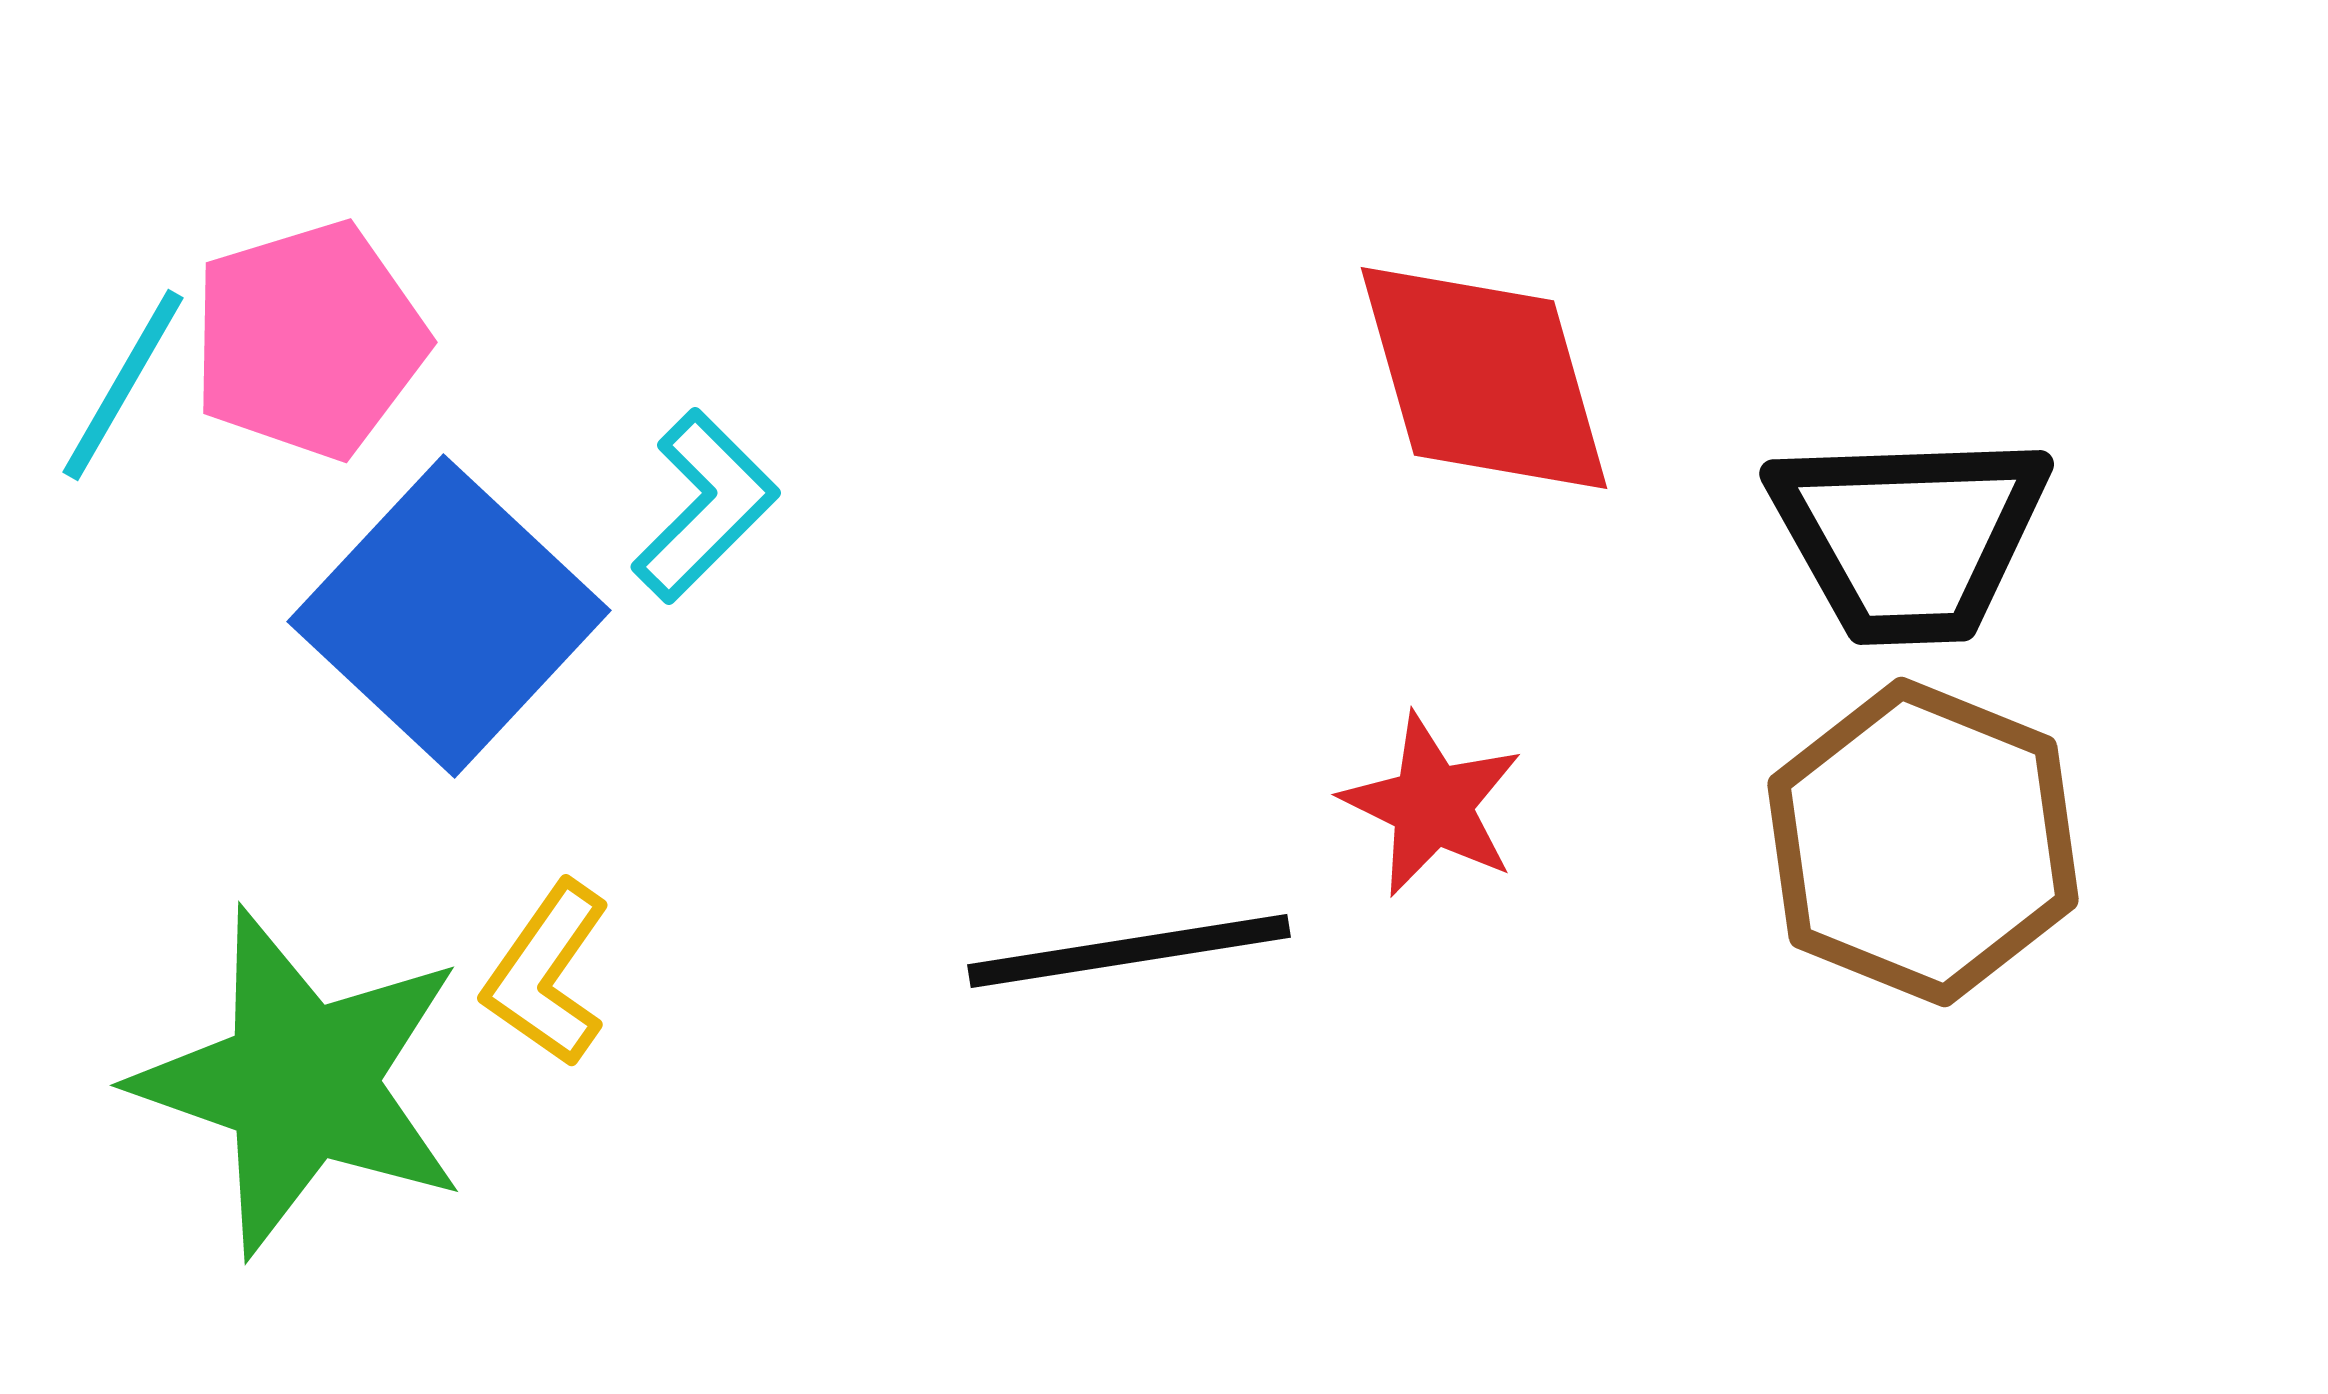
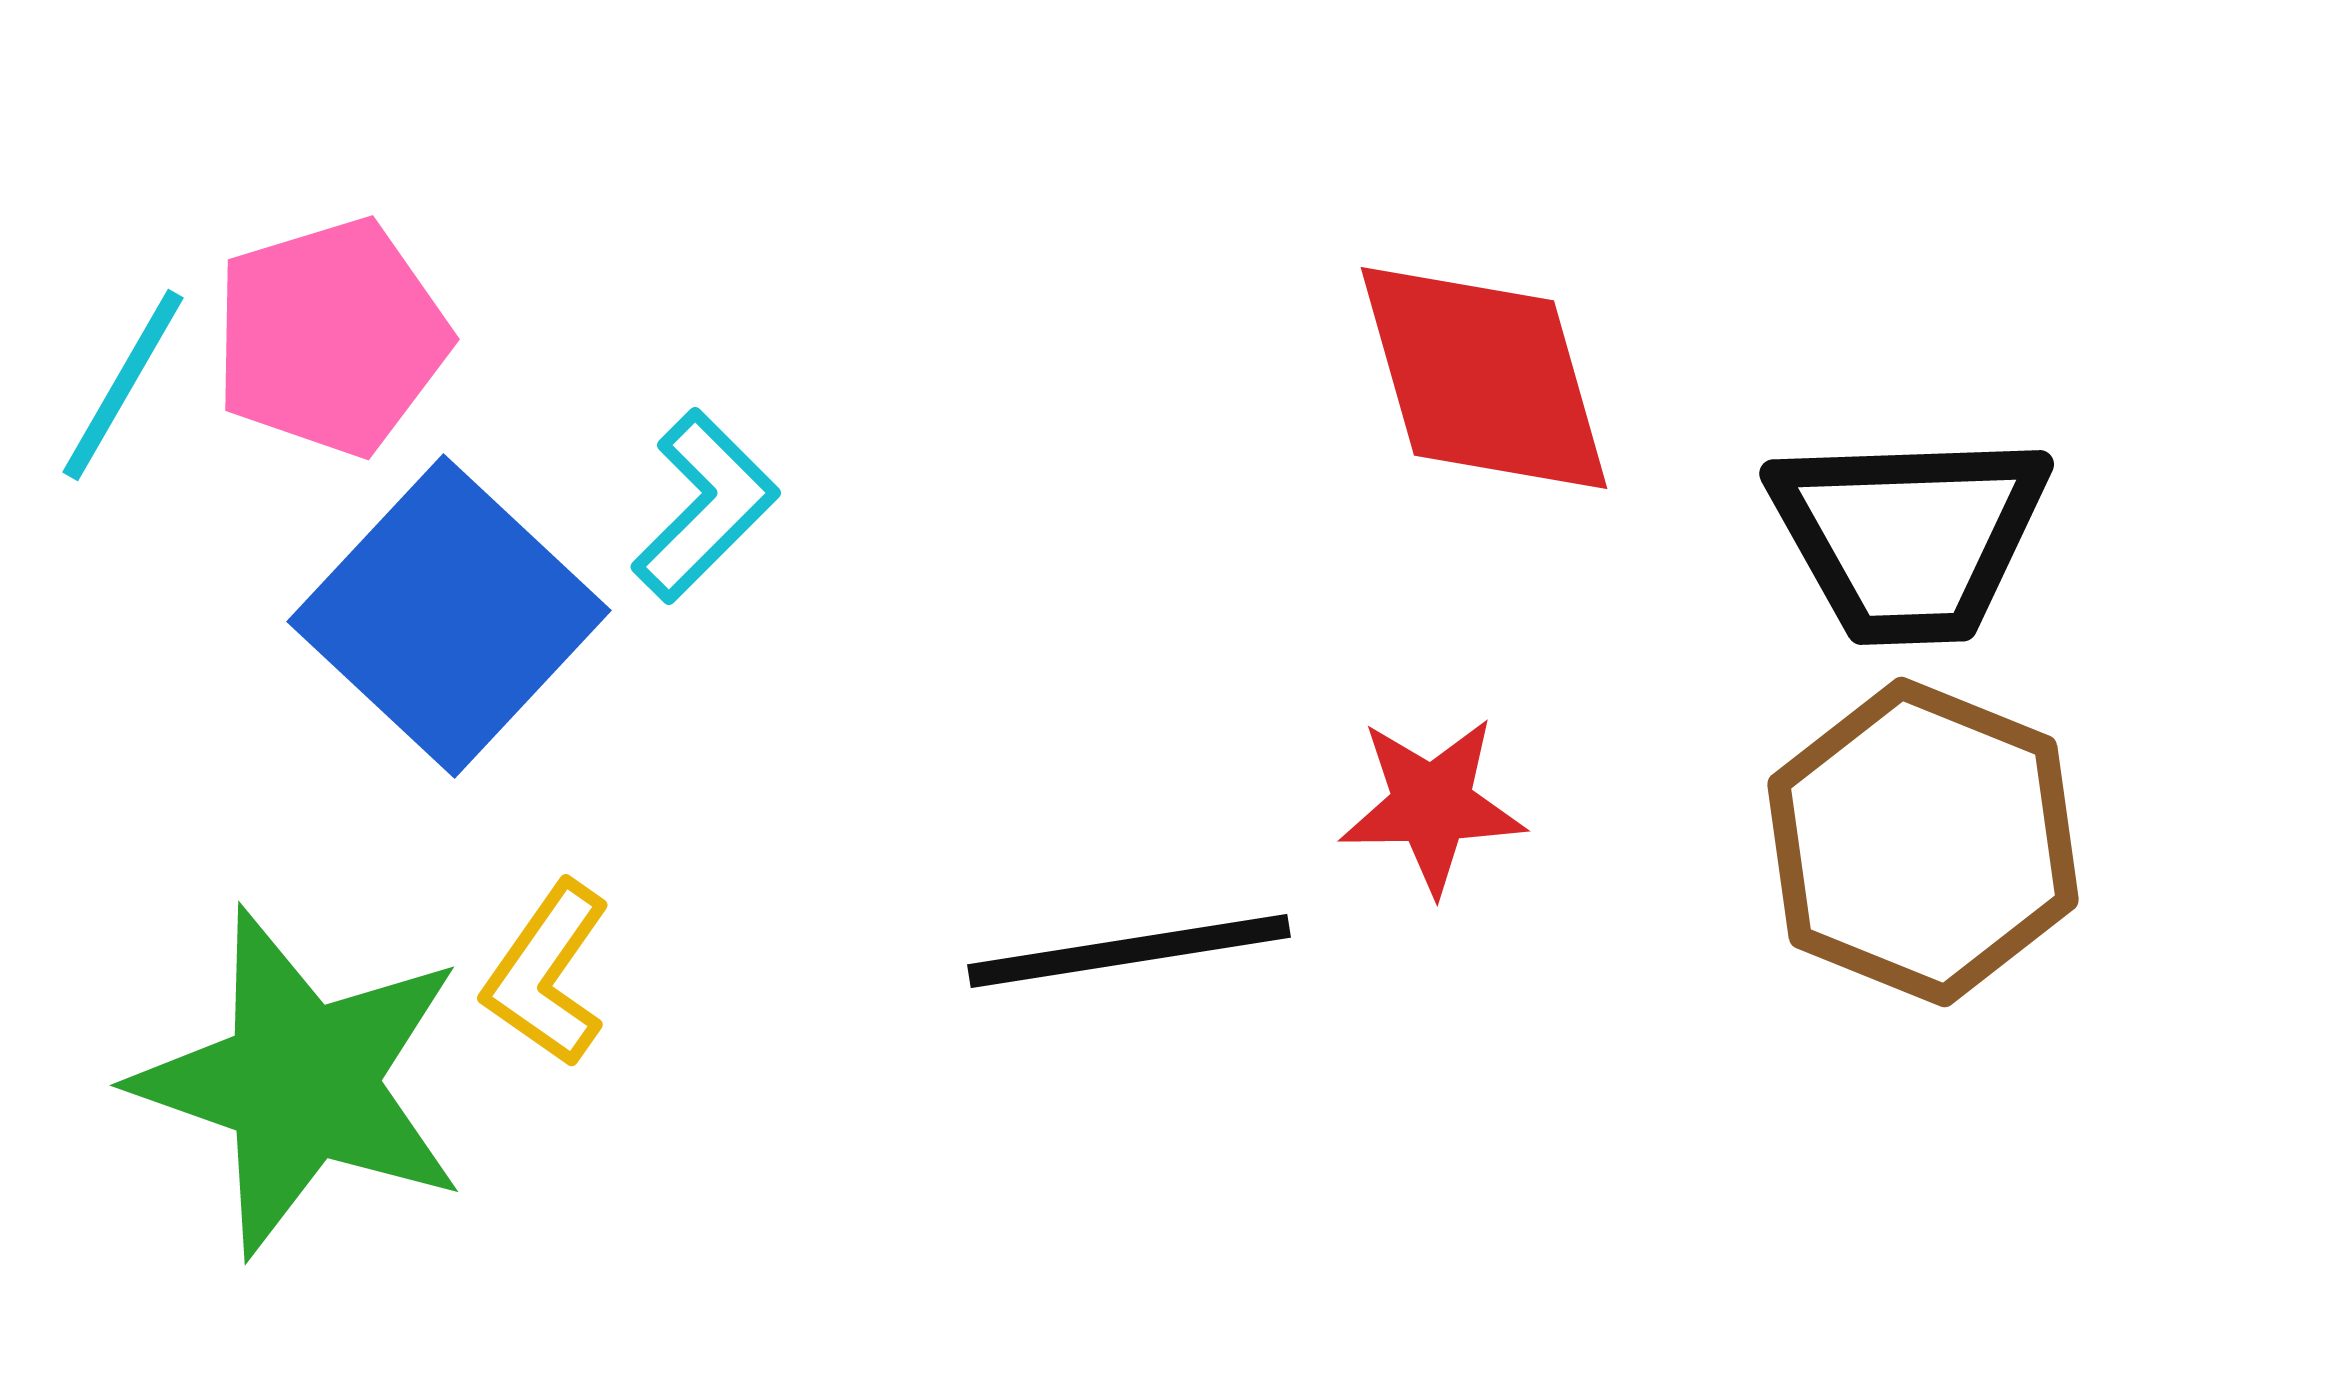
pink pentagon: moved 22 px right, 3 px up
red star: rotated 27 degrees counterclockwise
